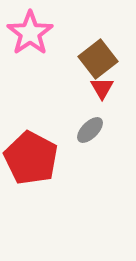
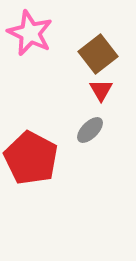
pink star: rotated 12 degrees counterclockwise
brown square: moved 5 px up
red triangle: moved 1 px left, 2 px down
